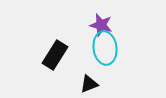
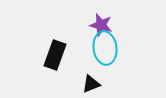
black rectangle: rotated 12 degrees counterclockwise
black triangle: moved 2 px right
